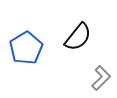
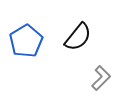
blue pentagon: moved 7 px up
